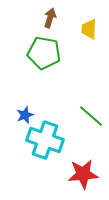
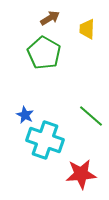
brown arrow: rotated 42 degrees clockwise
yellow trapezoid: moved 2 px left
green pentagon: rotated 20 degrees clockwise
blue star: rotated 24 degrees counterclockwise
red star: moved 2 px left
